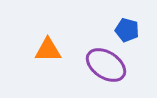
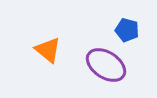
orange triangle: rotated 40 degrees clockwise
